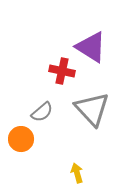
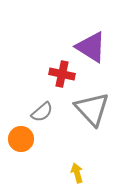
red cross: moved 3 px down
